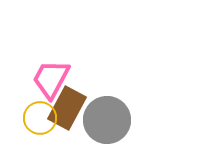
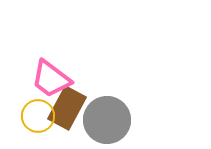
pink trapezoid: rotated 81 degrees counterclockwise
yellow circle: moved 2 px left, 2 px up
